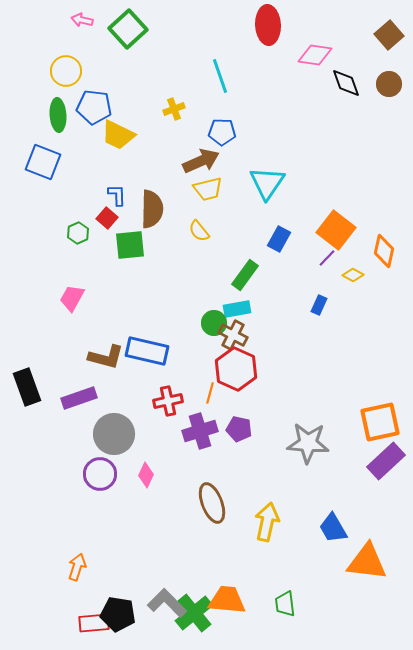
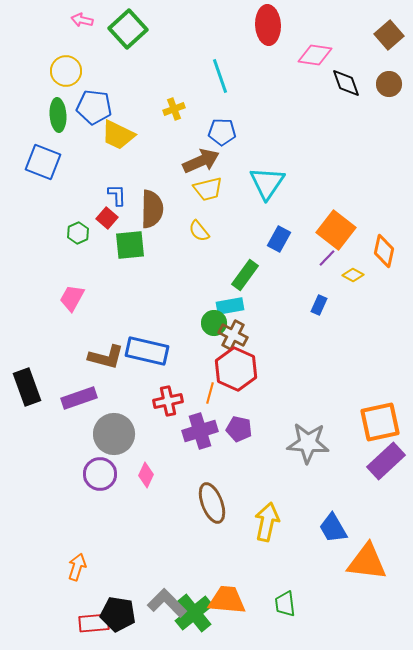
cyan rectangle at (237, 309): moved 7 px left, 3 px up
